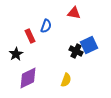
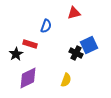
red triangle: rotated 24 degrees counterclockwise
red rectangle: moved 8 px down; rotated 48 degrees counterclockwise
black cross: moved 2 px down
